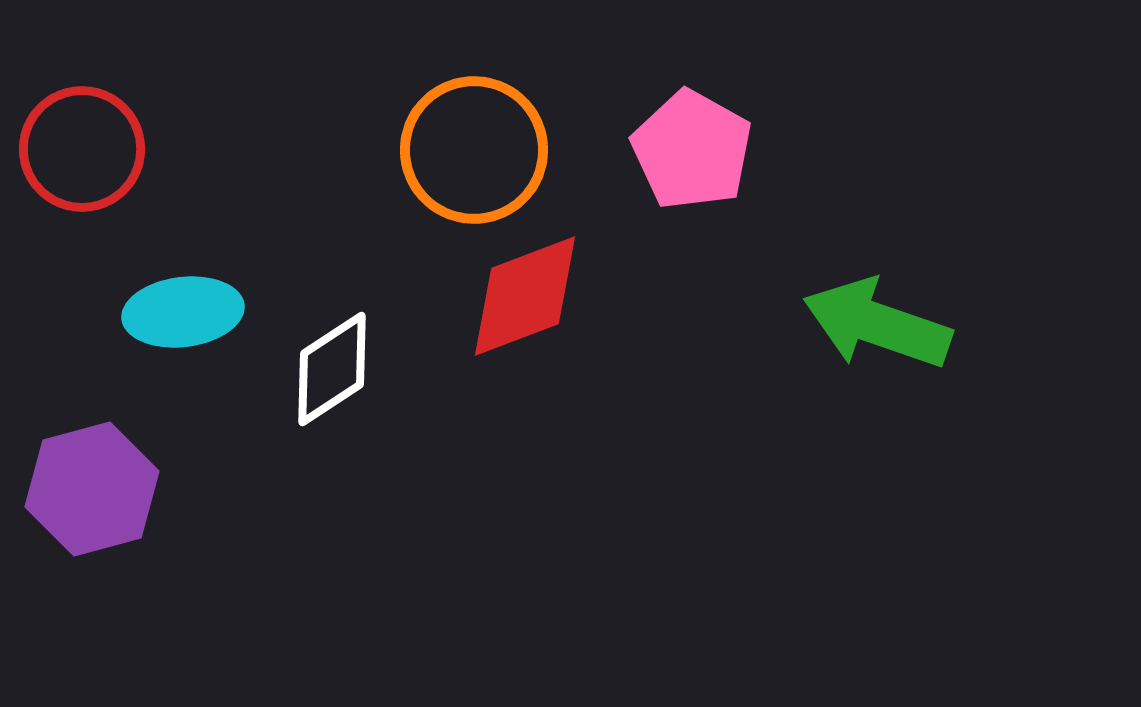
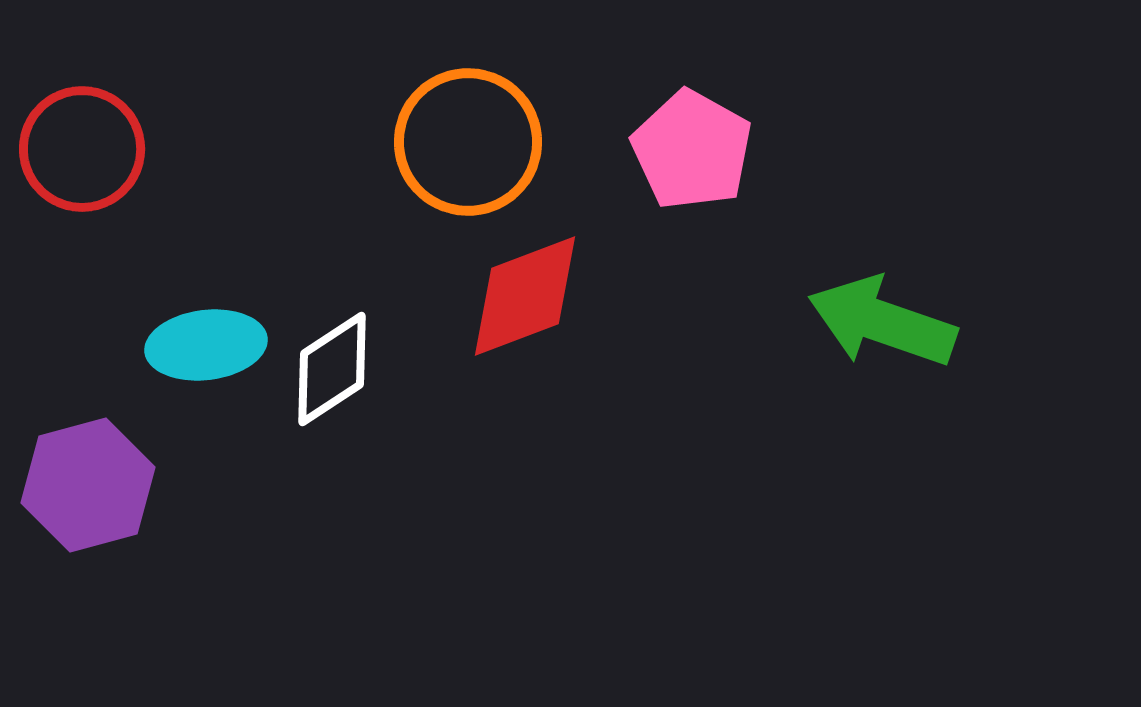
orange circle: moved 6 px left, 8 px up
cyan ellipse: moved 23 px right, 33 px down
green arrow: moved 5 px right, 2 px up
purple hexagon: moved 4 px left, 4 px up
